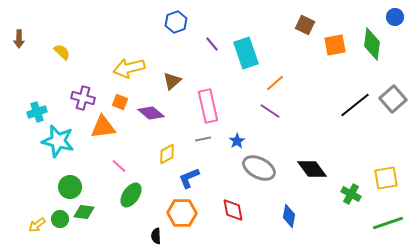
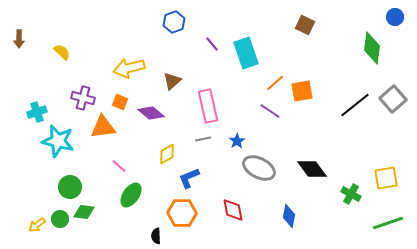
blue hexagon at (176, 22): moved 2 px left
green diamond at (372, 44): moved 4 px down
orange square at (335, 45): moved 33 px left, 46 px down
